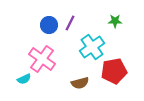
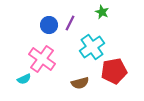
green star: moved 13 px left, 9 px up; rotated 24 degrees clockwise
